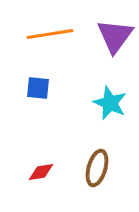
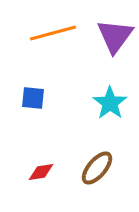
orange line: moved 3 px right, 1 px up; rotated 6 degrees counterclockwise
blue square: moved 5 px left, 10 px down
cyan star: rotated 12 degrees clockwise
brown ellipse: rotated 24 degrees clockwise
